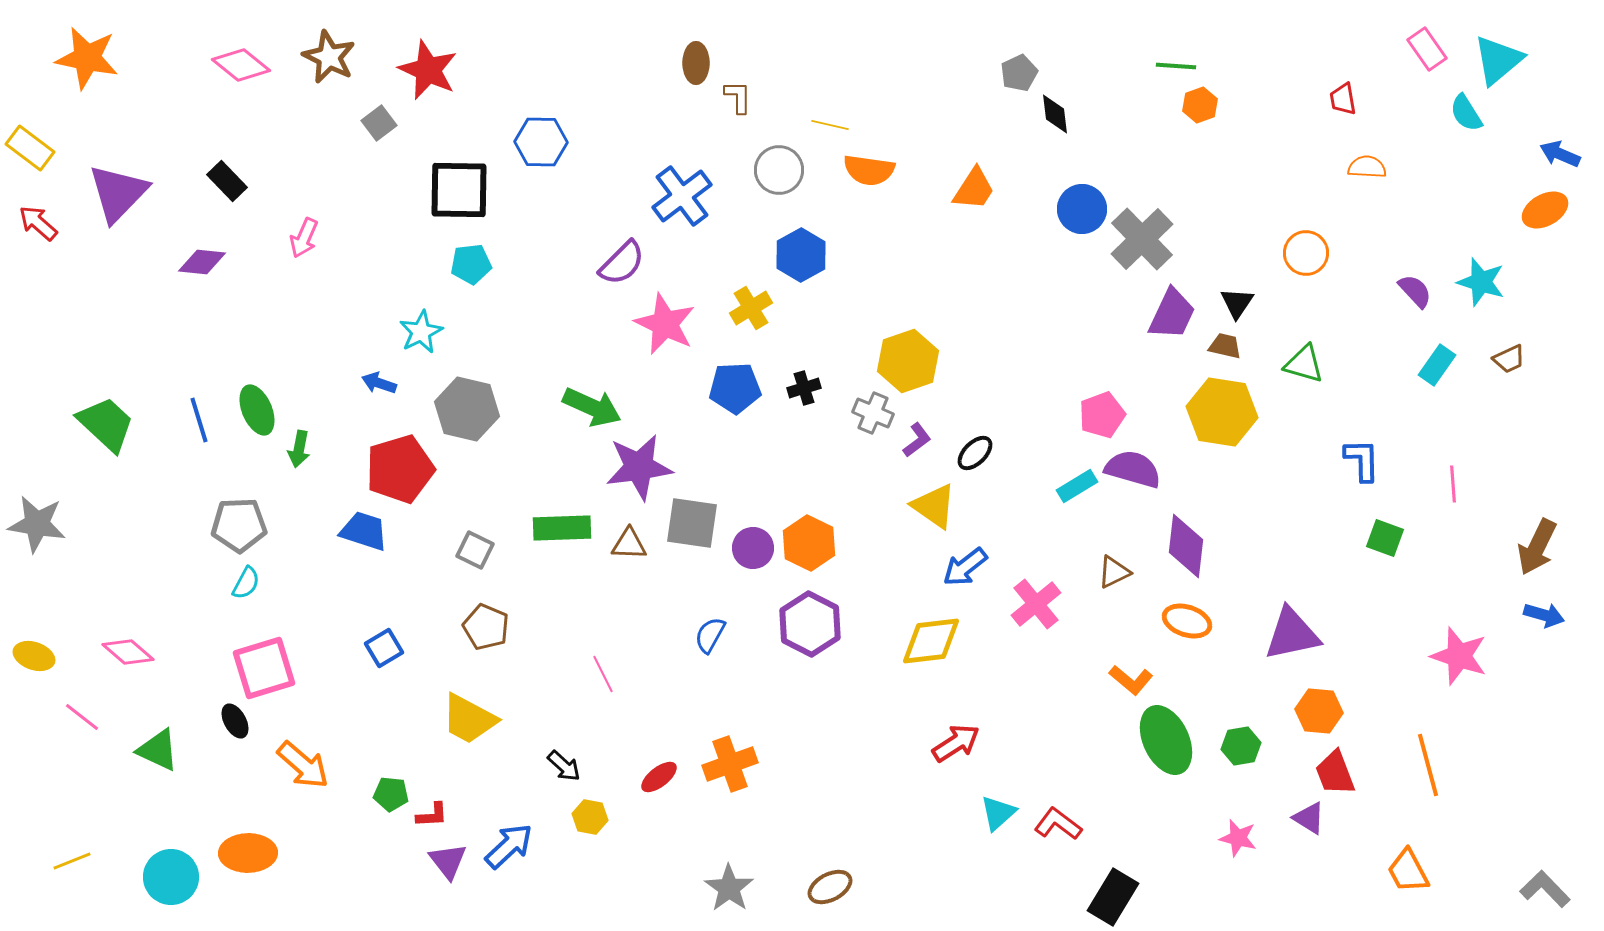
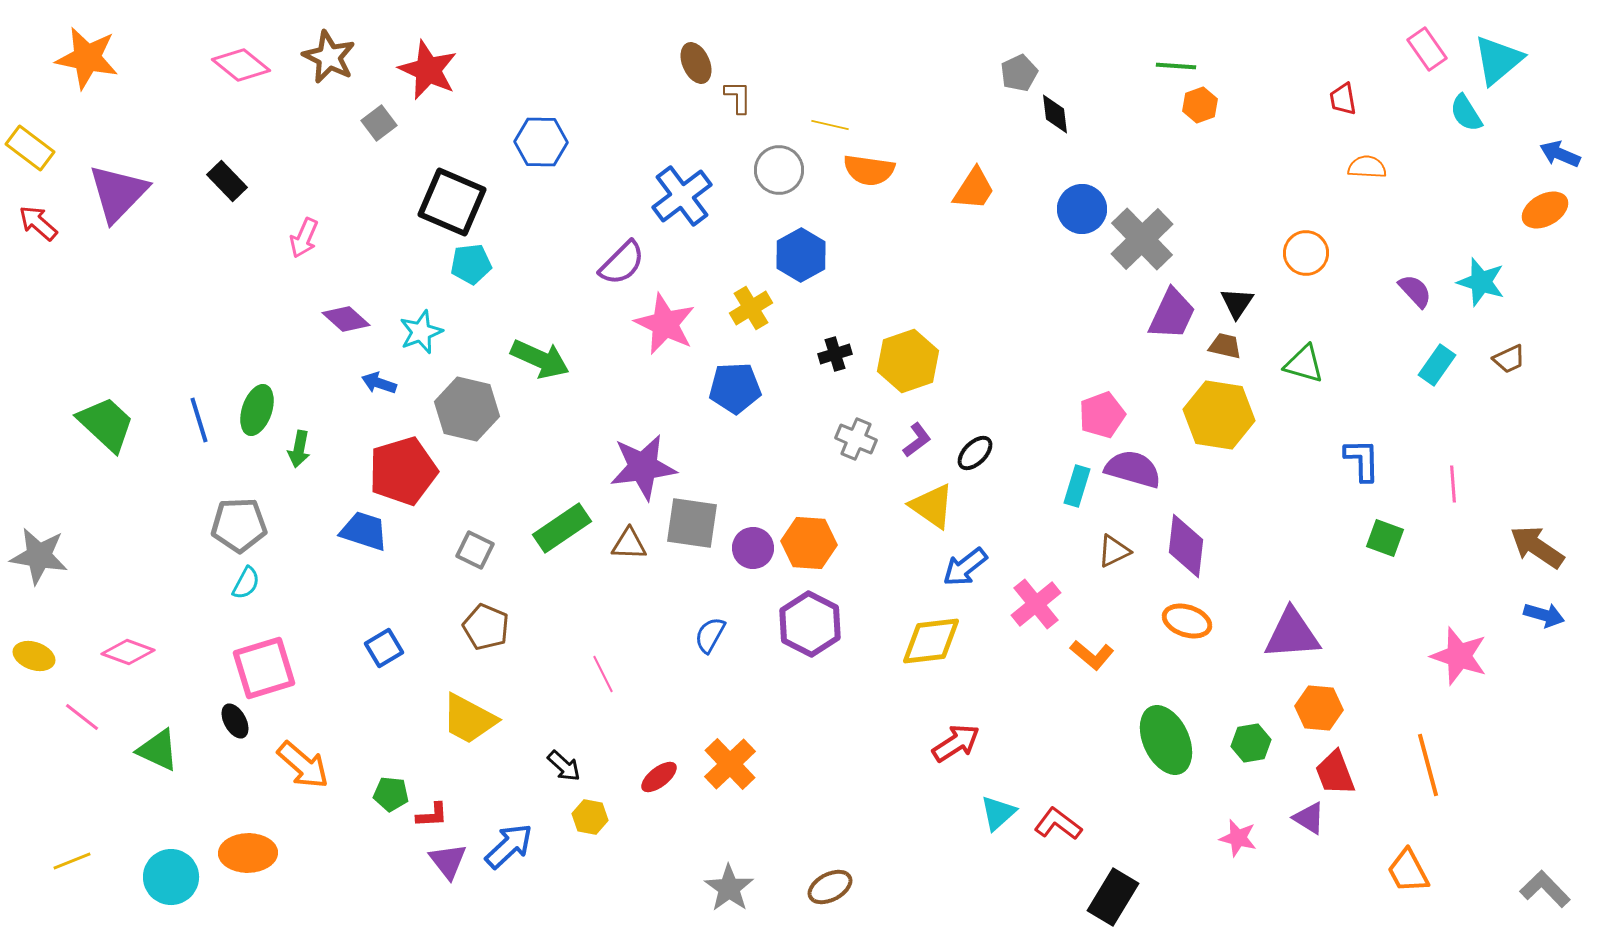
brown ellipse at (696, 63): rotated 24 degrees counterclockwise
black square at (459, 190): moved 7 px left, 12 px down; rotated 22 degrees clockwise
purple diamond at (202, 262): moved 144 px right, 57 px down; rotated 36 degrees clockwise
cyan star at (421, 332): rotated 6 degrees clockwise
black cross at (804, 388): moved 31 px right, 34 px up
green arrow at (592, 407): moved 52 px left, 48 px up
green ellipse at (257, 410): rotated 42 degrees clockwise
yellow hexagon at (1222, 412): moved 3 px left, 3 px down
gray cross at (873, 413): moved 17 px left, 26 px down
purple star at (639, 467): moved 4 px right
red pentagon at (400, 469): moved 3 px right, 2 px down
cyan rectangle at (1077, 486): rotated 42 degrees counterclockwise
yellow triangle at (934, 506): moved 2 px left
gray star at (37, 524): moved 2 px right, 32 px down
green rectangle at (562, 528): rotated 32 degrees counterclockwise
orange hexagon at (809, 543): rotated 22 degrees counterclockwise
brown arrow at (1537, 547): rotated 98 degrees clockwise
brown triangle at (1114, 572): moved 21 px up
purple triangle at (1292, 634): rotated 8 degrees clockwise
pink diamond at (128, 652): rotated 21 degrees counterclockwise
orange L-shape at (1131, 680): moved 39 px left, 25 px up
orange hexagon at (1319, 711): moved 3 px up
green hexagon at (1241, 746): moved 10 px right, 3 px up
orange cross at (730, 764): rotated 24 degrees counterclockwise
